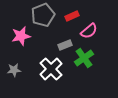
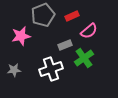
white cross: rotated 25 degrees clockwise
